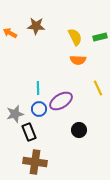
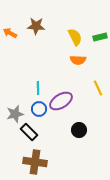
black rectangle: rotated 24 degrees counterclockwise
